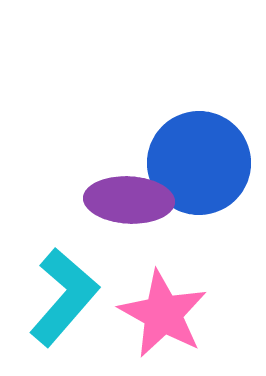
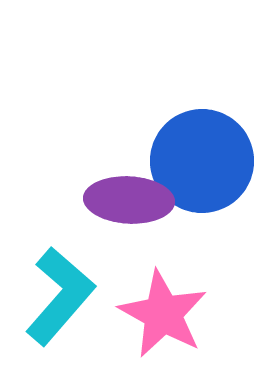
blue circle: moved 3 px right, 2 px up
cyan L-shape: moved 4 px left, 1 px up
